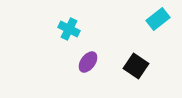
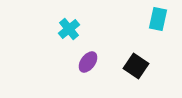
cyan rectangle: rotated 40 degrees counterclockwise
cyan cross: rotated 25 degrees clockwise
